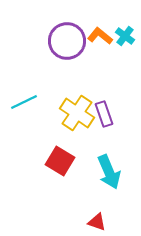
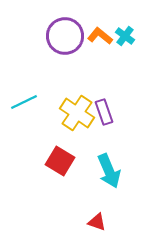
purple circle: moved 2 px left, 5 px up
purple rectangle: moved 2 px up
cyan arrow: moved 1 px up
